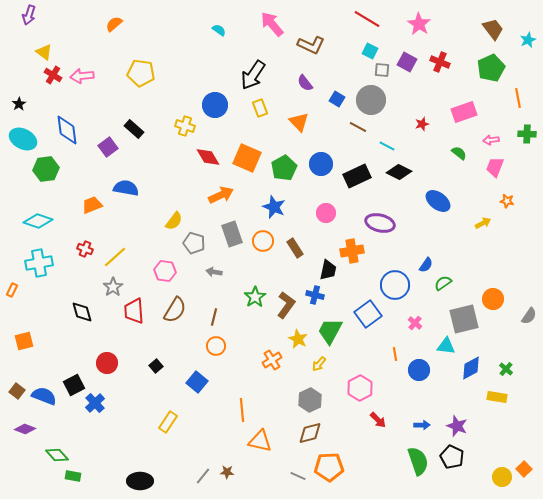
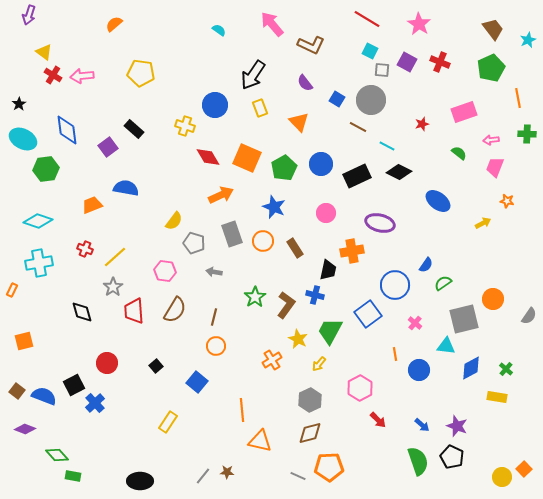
blue arrow at (422, 425): rotated 42 degrees clockwise
